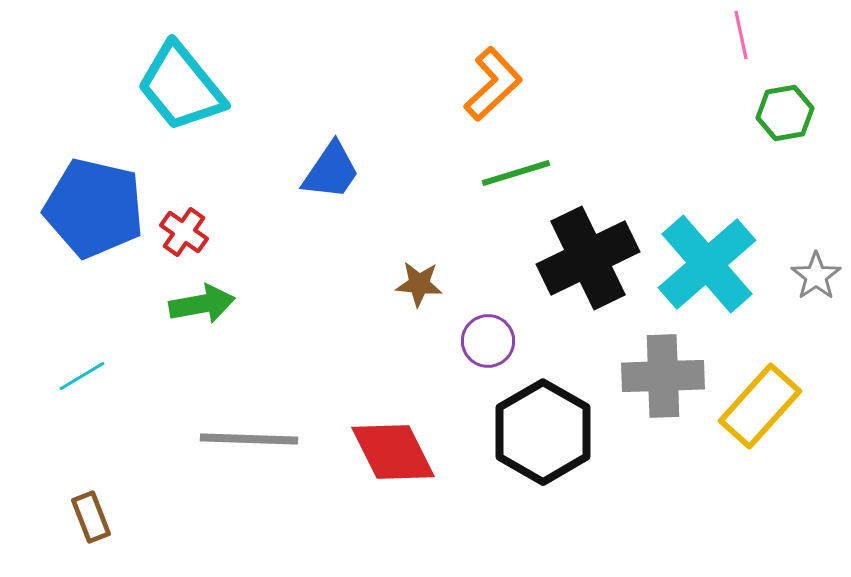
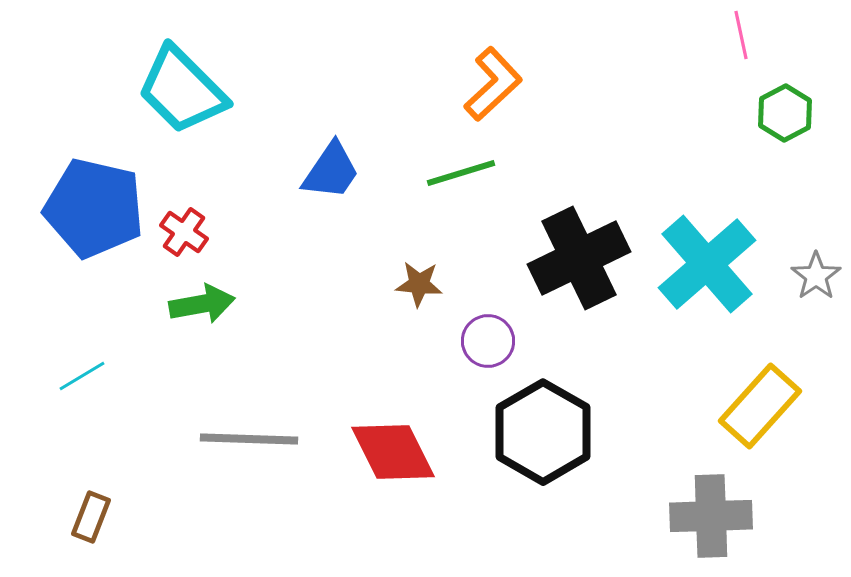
cyan trapezoid: moved 1 px right, 3 px down; rotated 6 degrees counterclockwise
green hexagon: rotated 18 degrees counterclockwise
green line: moved 55 px left
black cross: moved 9 px left
gray cross: moved 48 px right, 140 px down
brown rectangle: rotated 42 degrees clockwise
